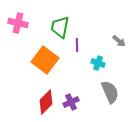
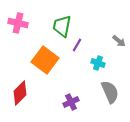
green trapezoid: moved 2 px right, 1 px up
purple line: rotated 32 degrees clockwise
red diamond: moved 26 px left, 9 px up
